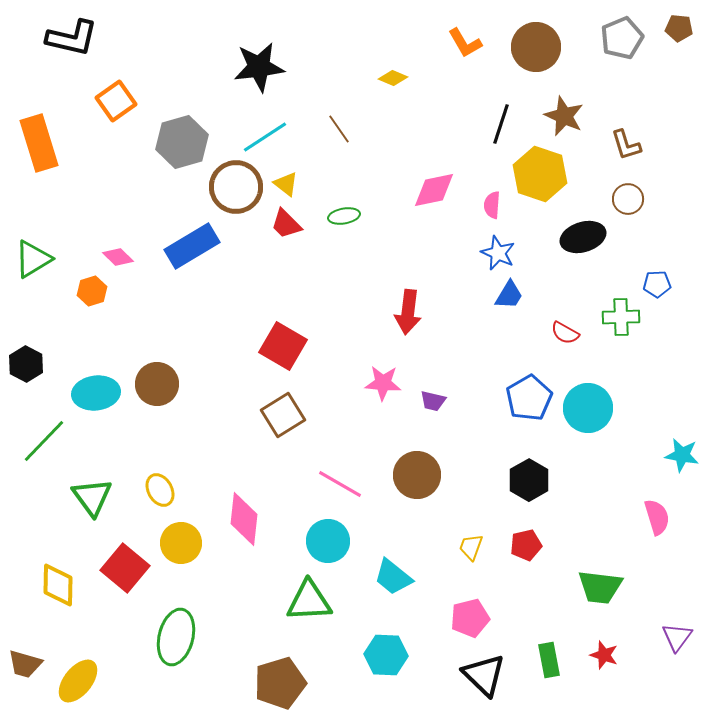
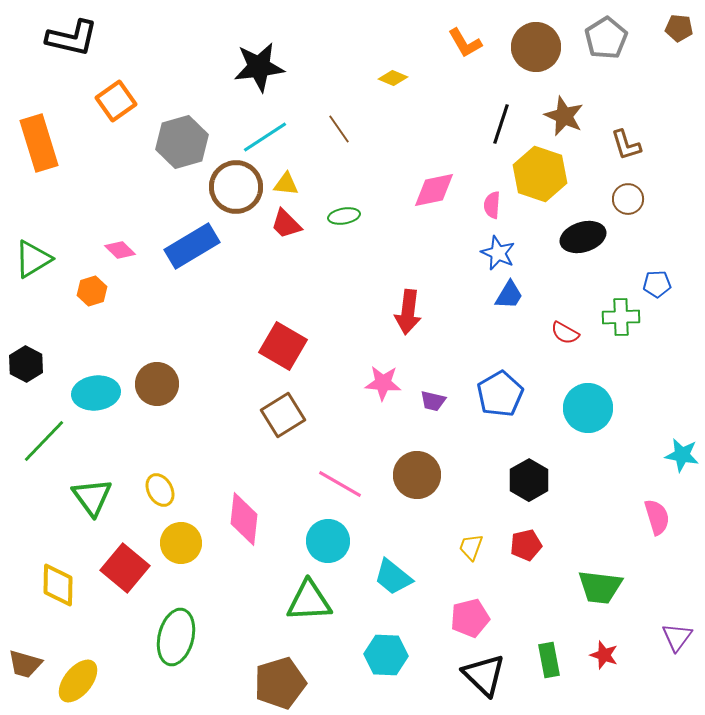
gray pentagon at (622, 38): moved 16 px left; rotated 9 degrees counterclockwise
yellow triangle at (286, 184): rotated 32 degrees counterclockwise
pink diamond at (118, 257): moved 2 px right, 7 px up
blue pentagon at (529, 398): moved 29 px left, 4 px up
